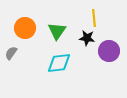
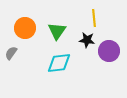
black star: moved 2 px down
